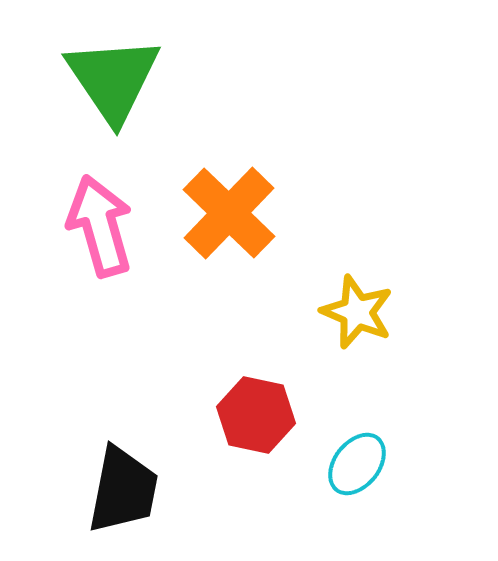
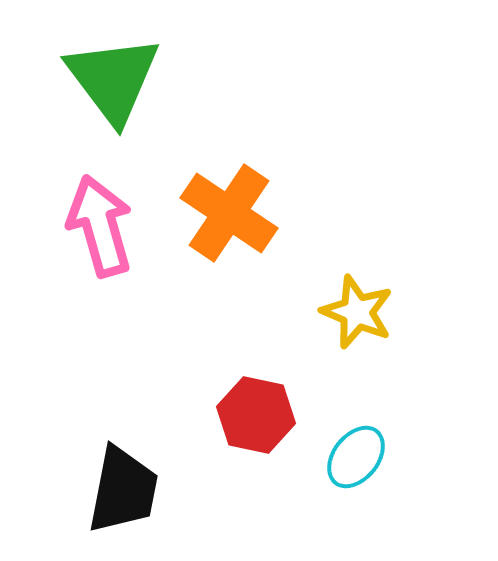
green triangle: rotated 3 degrees counterclockwise
orange cross: rotated 10 degrees counterclockwise
cyan ellipse: moved 1 px left, 7 px up
